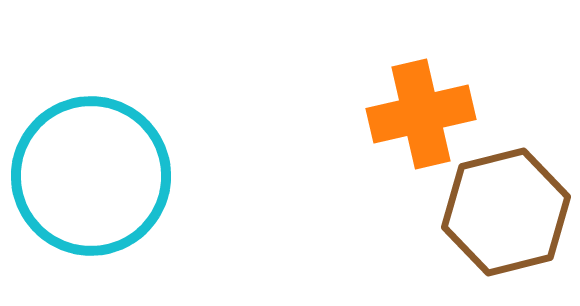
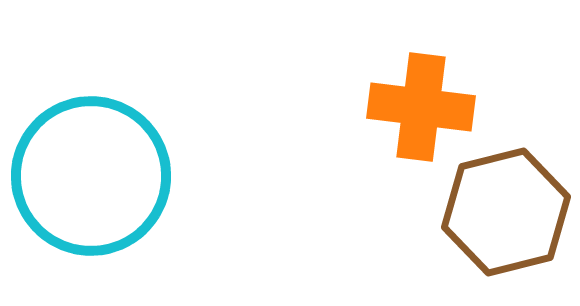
orange cross: moved 7 px up; rotated 20 degrees clockwise
